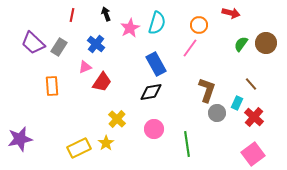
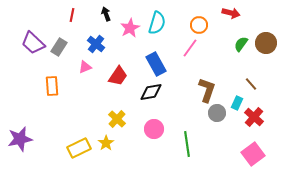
red trapezoid: moved 16 px right, 6 px up
